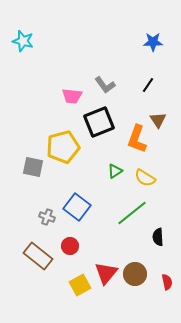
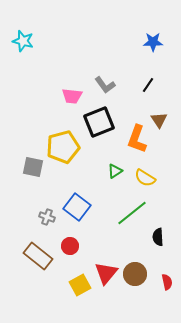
brown triangle: moved 1 px right
